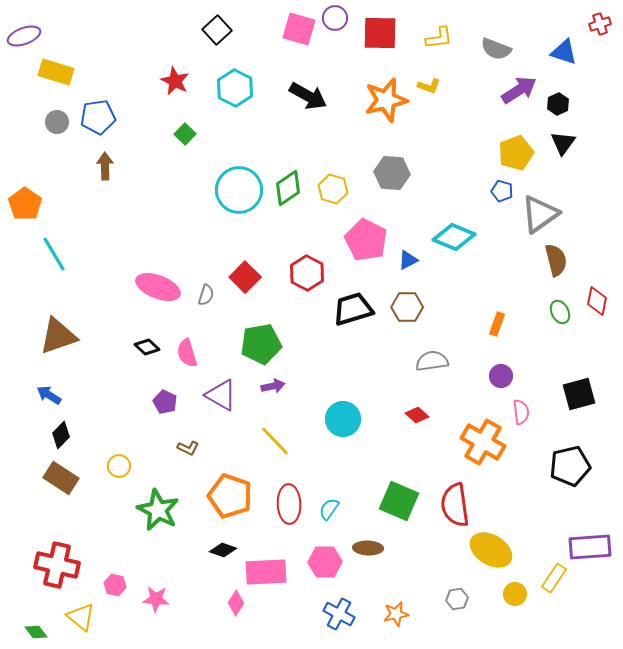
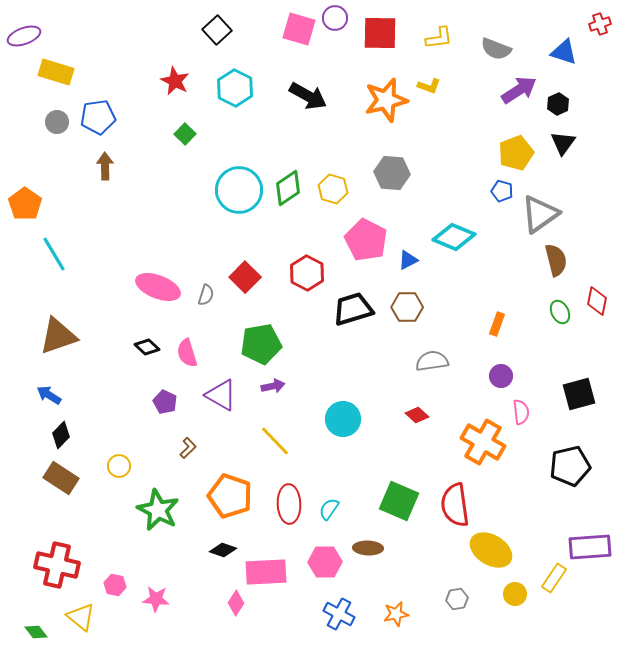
brown L-shape at (188, 448): rotated 70 degrees counterclockwise
